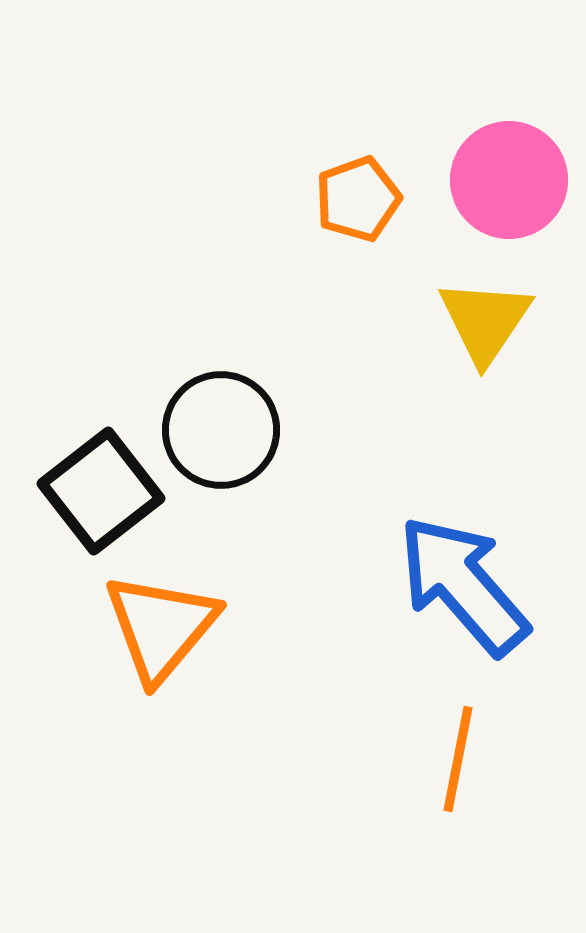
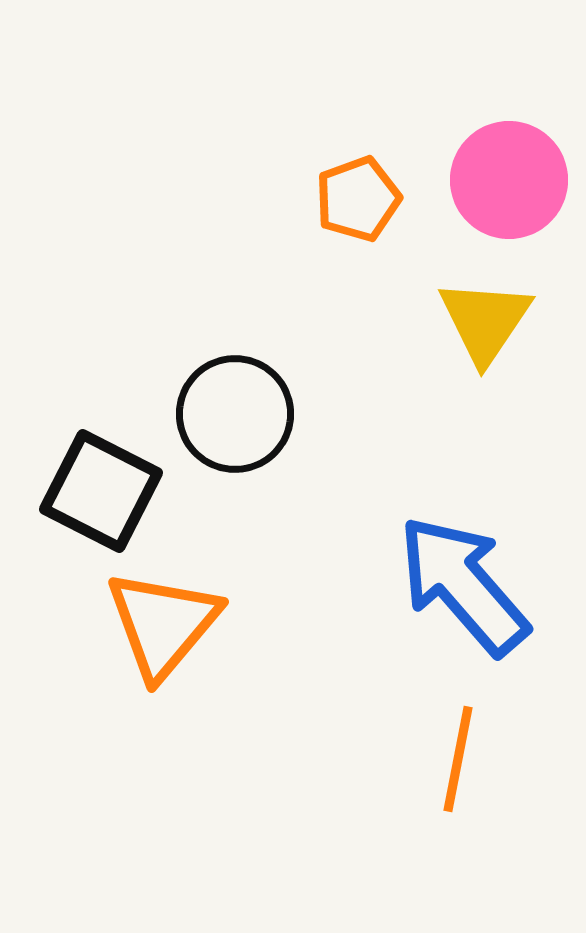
black circle: moved 14 px right, 16 px up
black square: rotated 25 degrees counterclockwise
orange triangle: moved 2 px right, 3 px up
